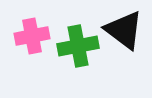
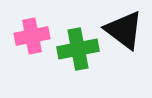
green cross: moved 3 px down
